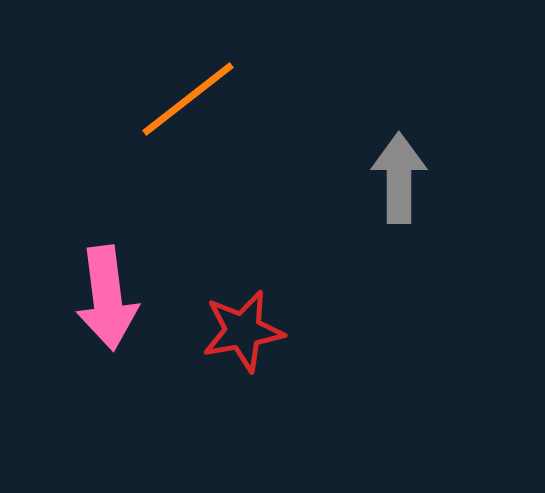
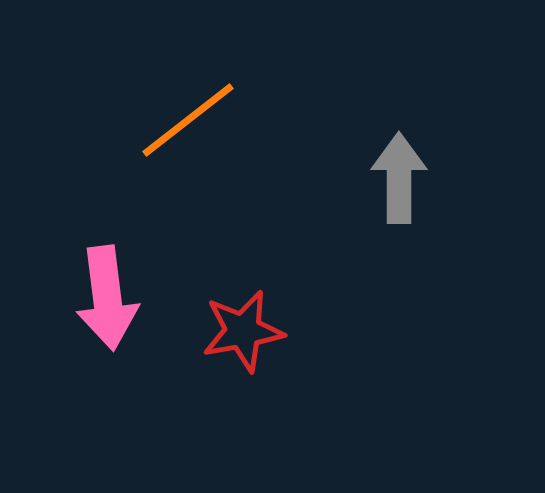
orange line: moved 21 px down
